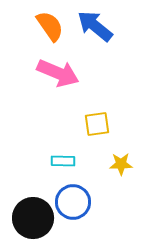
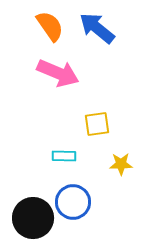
blue arrow: moved 2 px right, 2 px down
cyan rectangle: moved 1 px right, 5 px up
